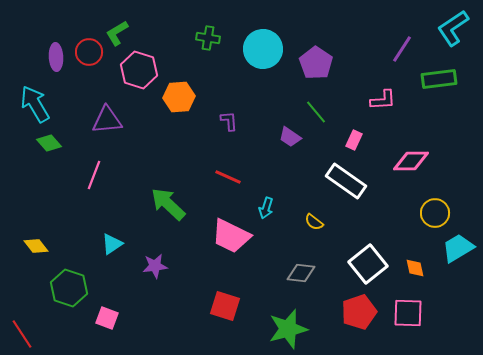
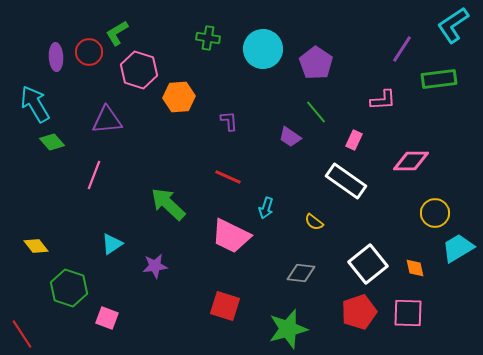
cyan L-shape at (453, 28): moved 3 px up
green diamond at (49, 143): moved 3 px right, 1 px up
